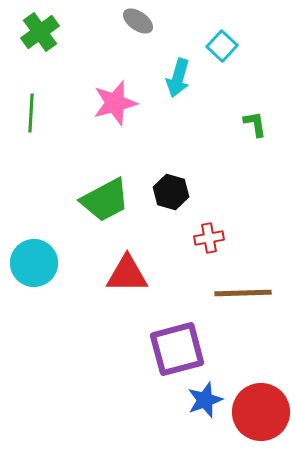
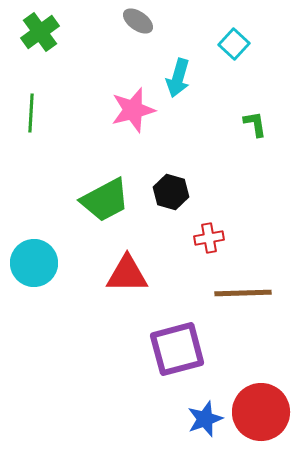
cyan square: moved 12 px right, 2 px up
pink star: moved 18 px right, 7 px down
blue star: moved 19 px down
